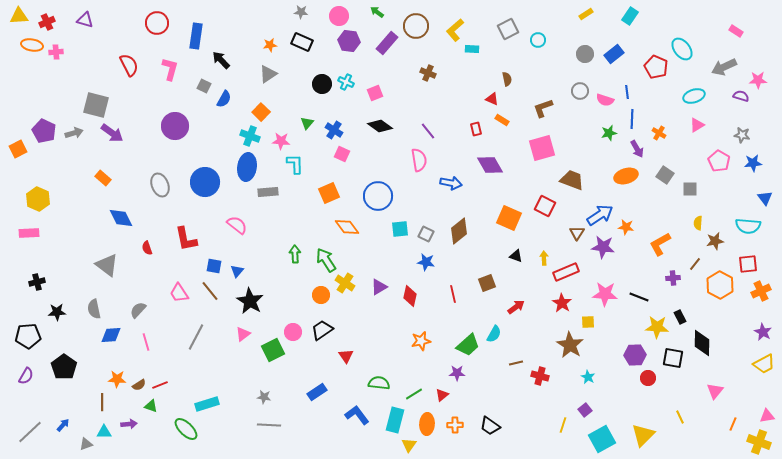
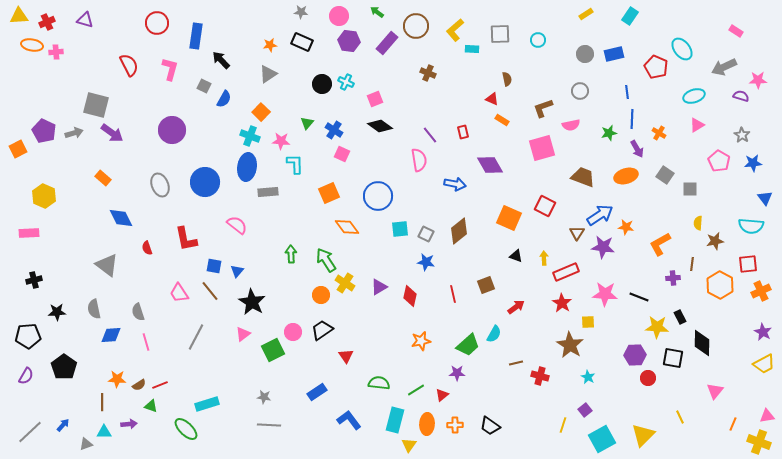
gray square at (508, 29): moved 8 px left, 5 px down; rotated 25 degrees clockwise
blue rectangle at (614, 54): rotated 24 degrees clockwise
pink square at (375, 93): moved 6 px down
pink semicircle at (605, 100): moved 34 px left, 25 px down; rotated 30 degrees counterclockwise
purple circle at (175, 126): moved 3 px left, 4 px down
red rectangle at (476, 129): moved 13 px left, 3 px down
purple line at (428, 131): moved 2 px right, 4 px down
gray star at (742, 135): rotated 21 degrees clockwise
brown trapezoid at (572, 180): moved 11 px right, 3 px up
blue arrow at (451, 183): moved 4 px right, 1 px down
yellow hexagon at (38, 199): moved 6 px right, 3 px up
cyan semicircle at (748, 226): moved 3 px right
green arrow at (295, 254): moved 4 px left
brown line at (695, 264): moved 3 px left; rotated 32 degrees counterclockwise
black cross at (37, 282): moved 3 px left, 2 px up
brown square at (487, 283): moved 1 px left, 2 px down
black star at (250, 301): moved 2 px right, 1 px down
gray semicircle at (138, 310): moved 2 px down; rotated 60 degrees counterclockwise
green line at (414, 394): moved 2 px right, 4 px up
blue L-shape at (357, 415): moved 8 px left, 5 px down
